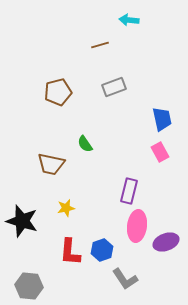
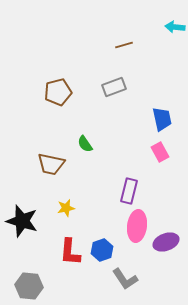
cyan arrow: moved 46 px right, 7 px down
brown line: moved 24 px right
